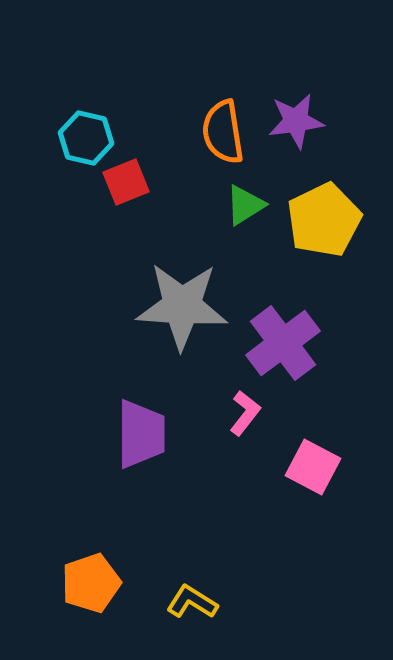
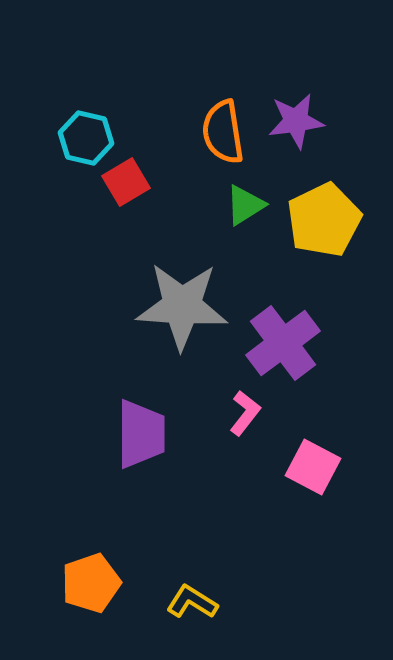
red square: rotated 9 degrees counterclockwise
